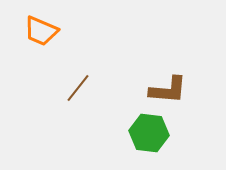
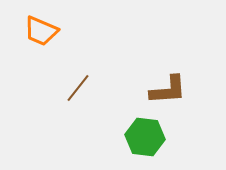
brown L-shape: rotated 9 degrees counterclockwise
green hexagon: moved 4 px left, 4 px down
